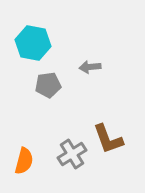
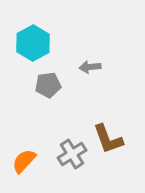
cyan hexagon: rotated 20 degrees clockwise
orange semicircle: rotated 152 degrees counterclockwise
